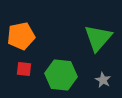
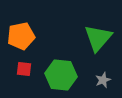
gray star: rotated 21 degrees clockwise
